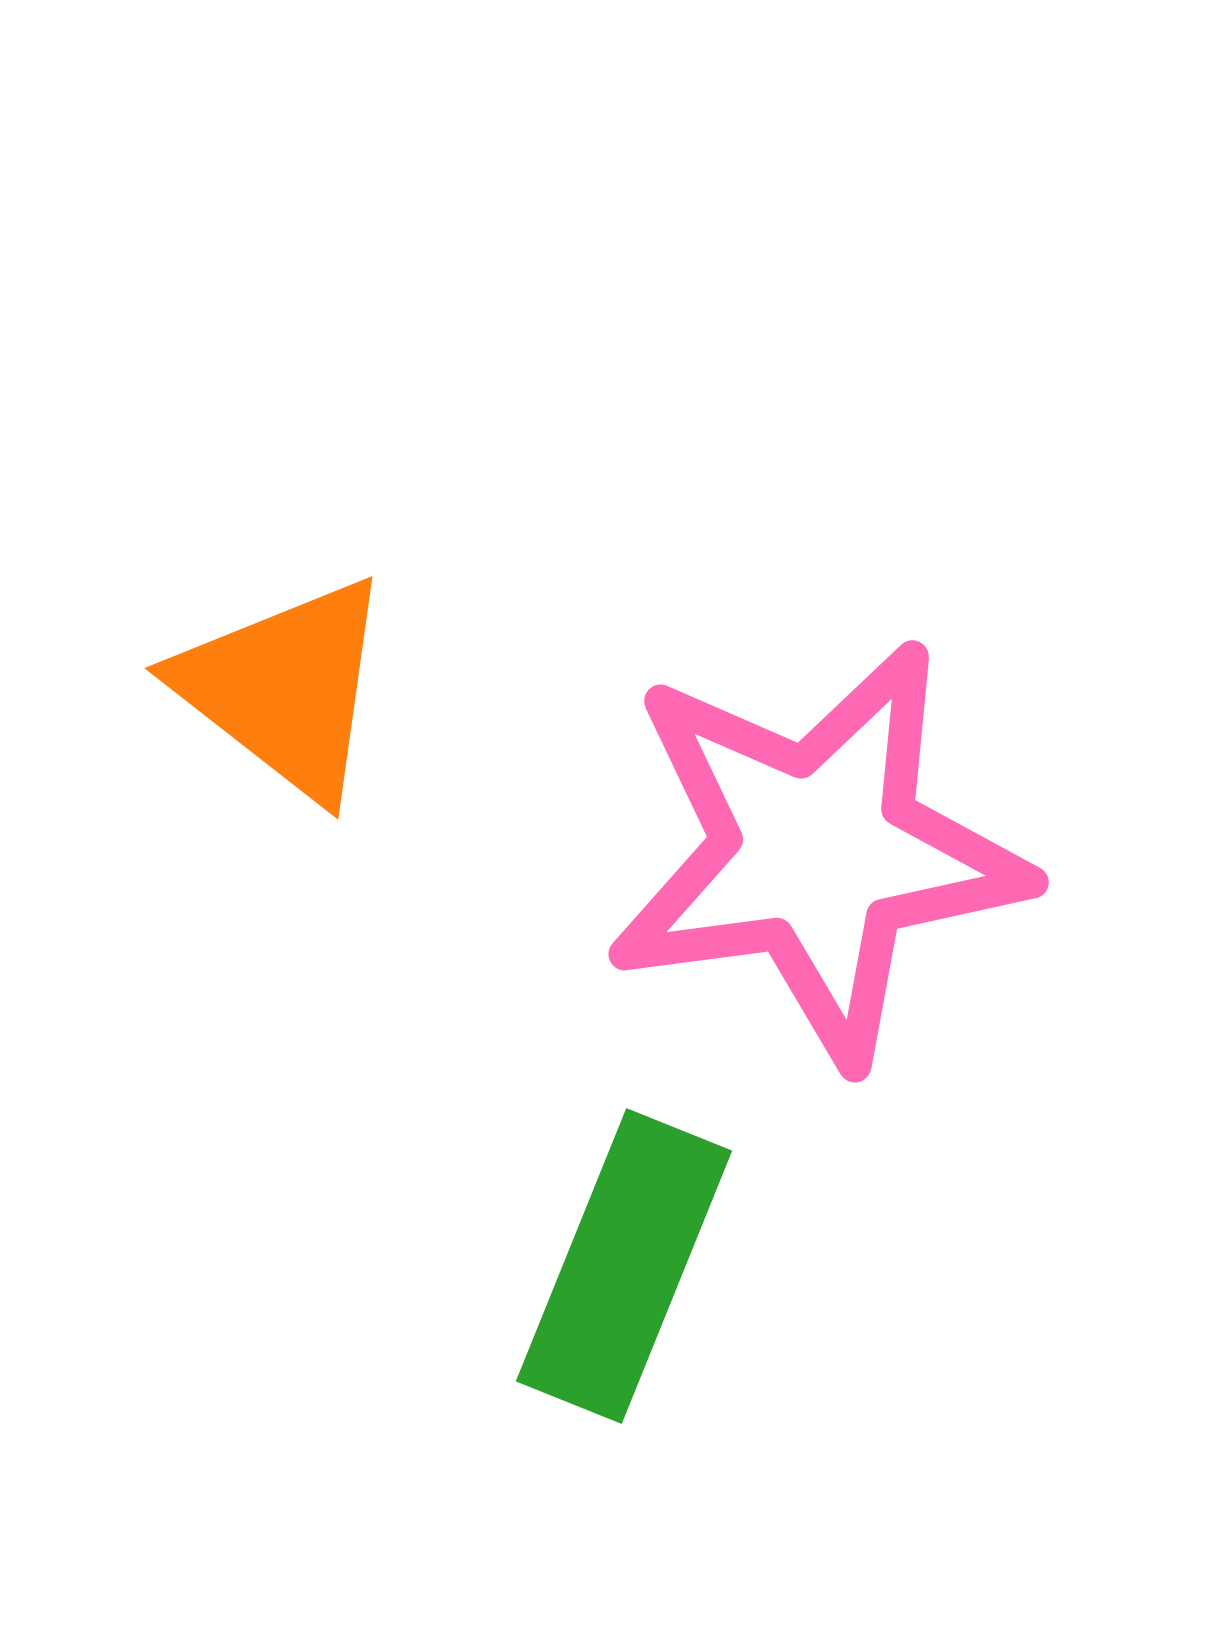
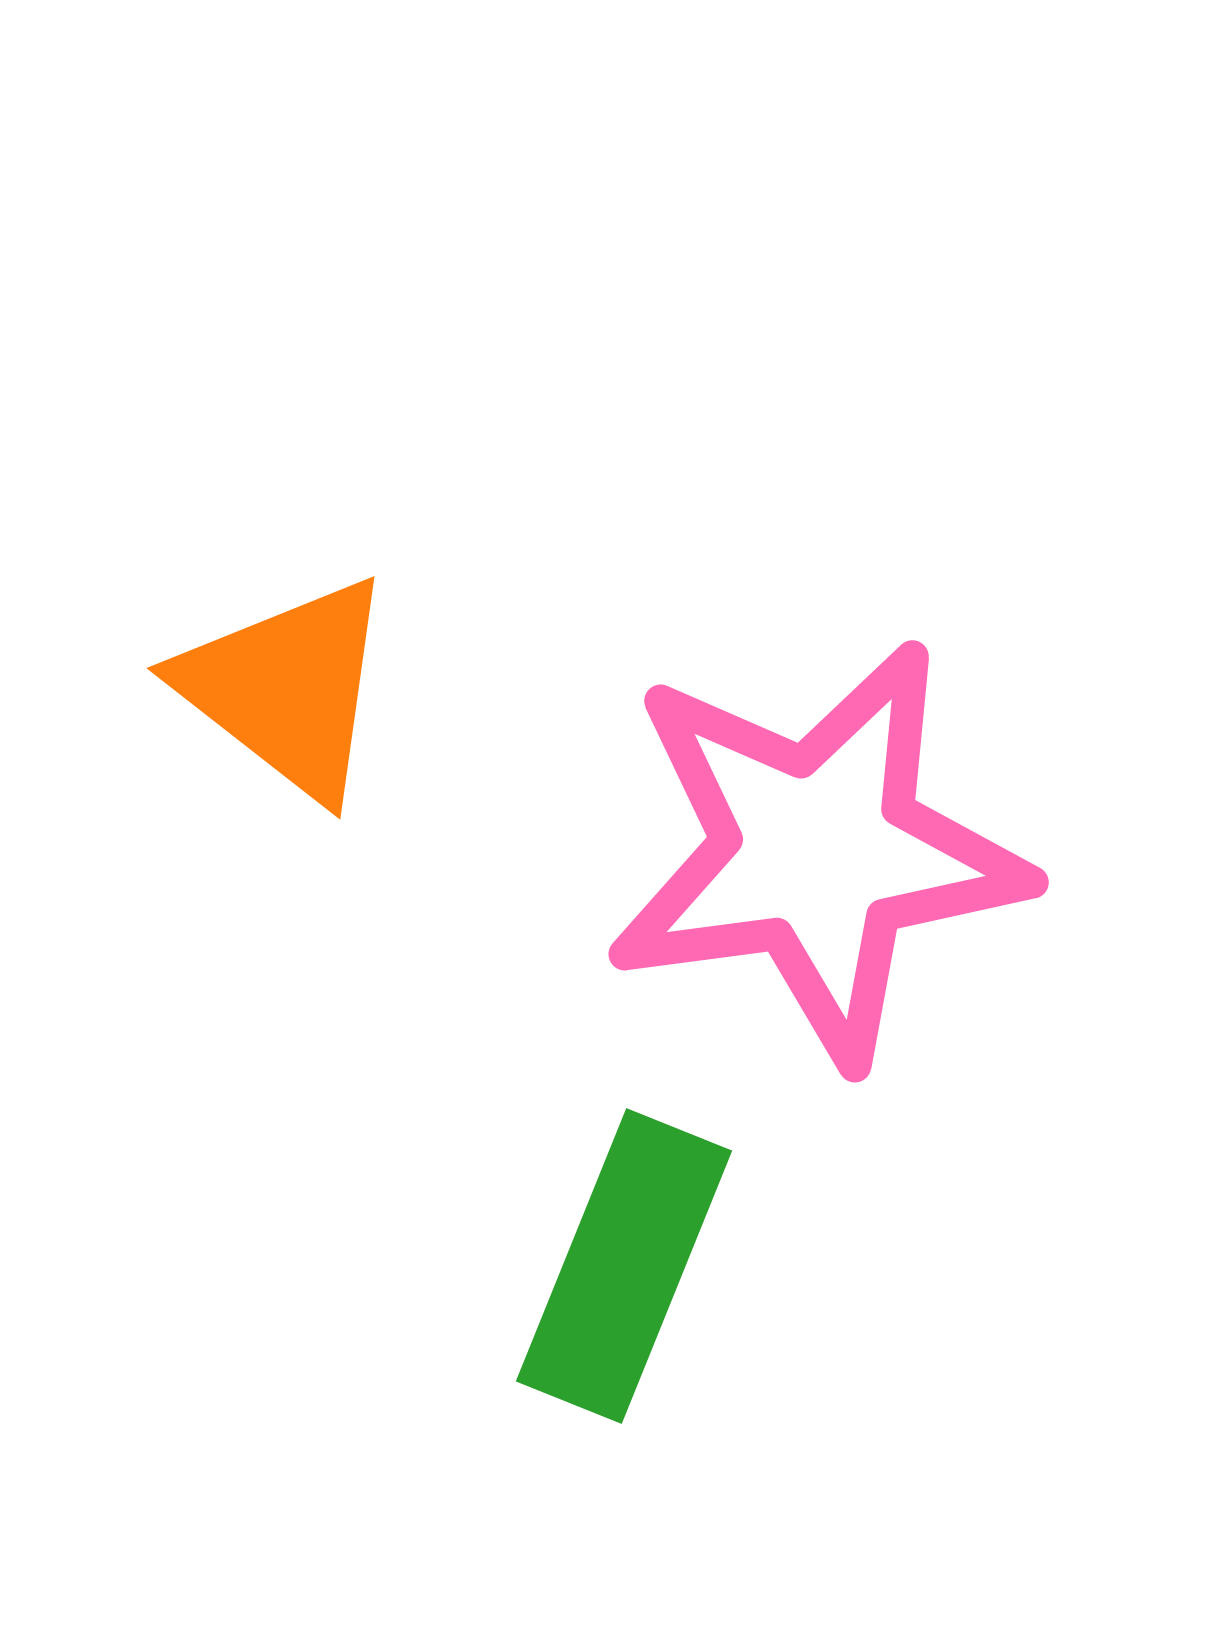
orange triangle: moved 2 px right
